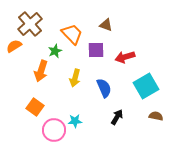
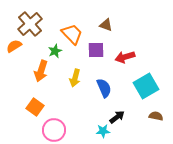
black arrow: rotated 21 degrees clockwise
cyan star: moved 28 px right, 10 px down
